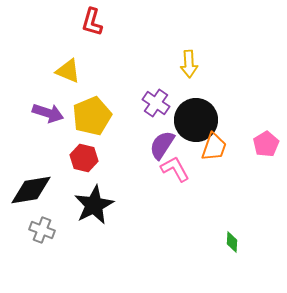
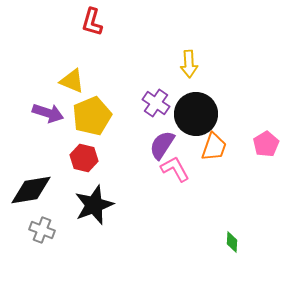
yellow triangle: moved 4 px right, 10 px down
black circle: moved 6 px up
black star: rotated 6 degrees clockwise
